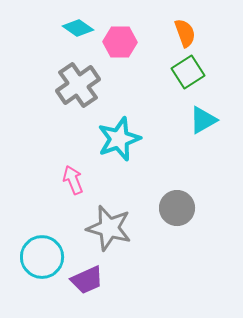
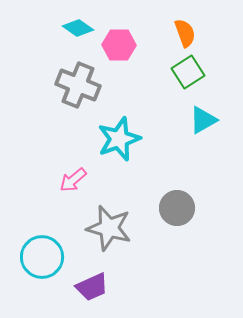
pink hexagon: moved 1 px left, 3 px down
gray cross: rotated 33 degrees counterclockwise
pink arrow: rotated 108 degrees counterclockwise
purple trapezoid: moved 5 px right, 7 px down
